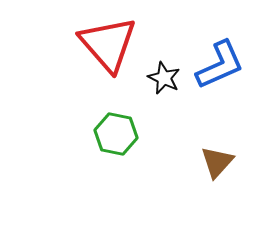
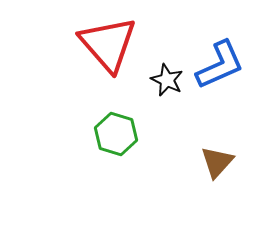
black star: moved 3 px right, 2 px down
green hexagon: rotated 6 degrees clockwise
